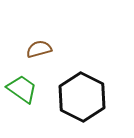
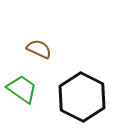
brown semicircle: rotated 40 degrees clockwise
